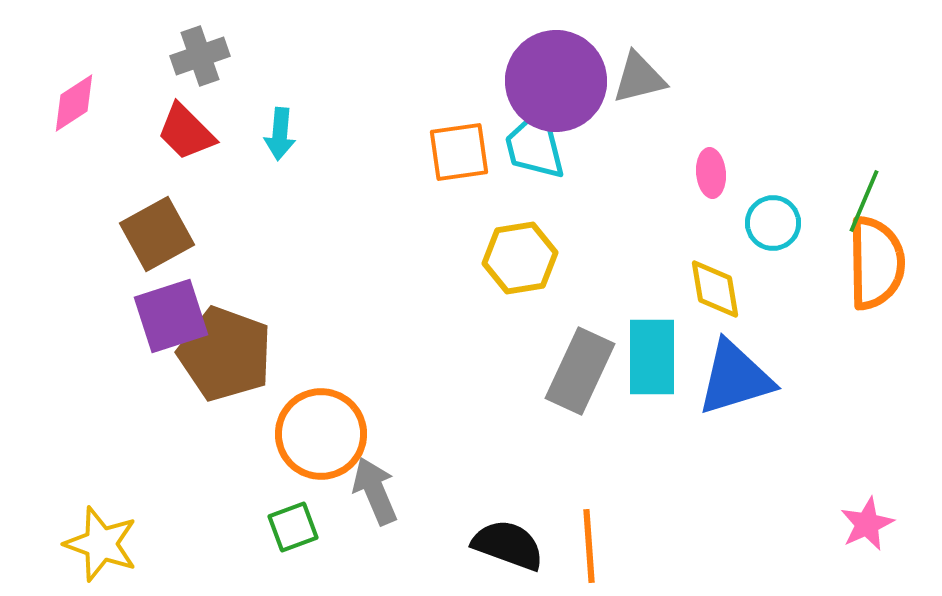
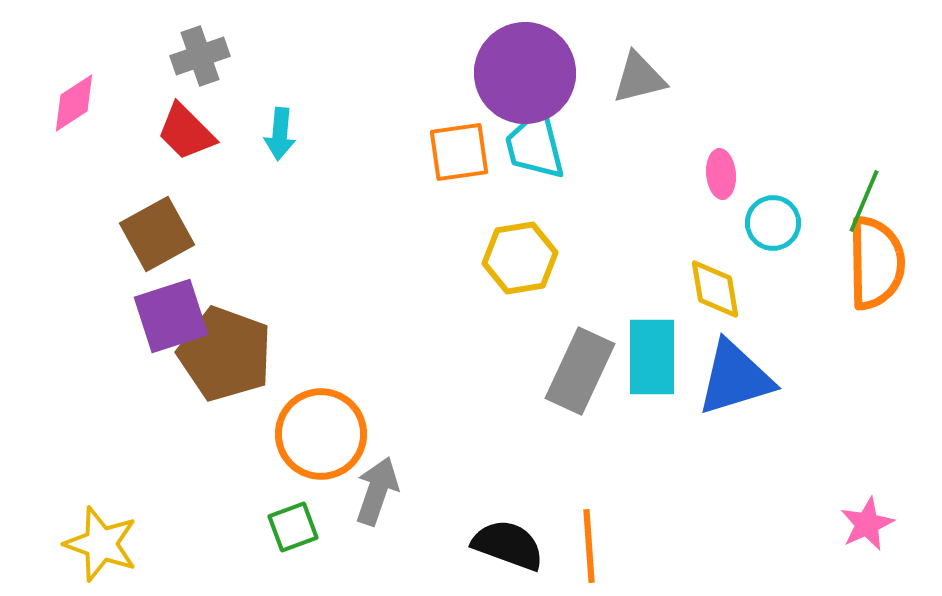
purple circle: moved 31 px left, 8 px up
pink ellipse: moved 10 px right, 1 px down
gray arrow: moved 2 px right; rotated 42 degrees clockwise
